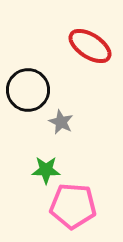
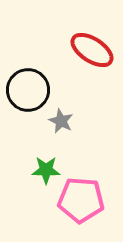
red ellipse: moved 2 px right, 4 px down
gray star: moved 1 px up
pink pentagon: moved 8 px right, 6 px up
